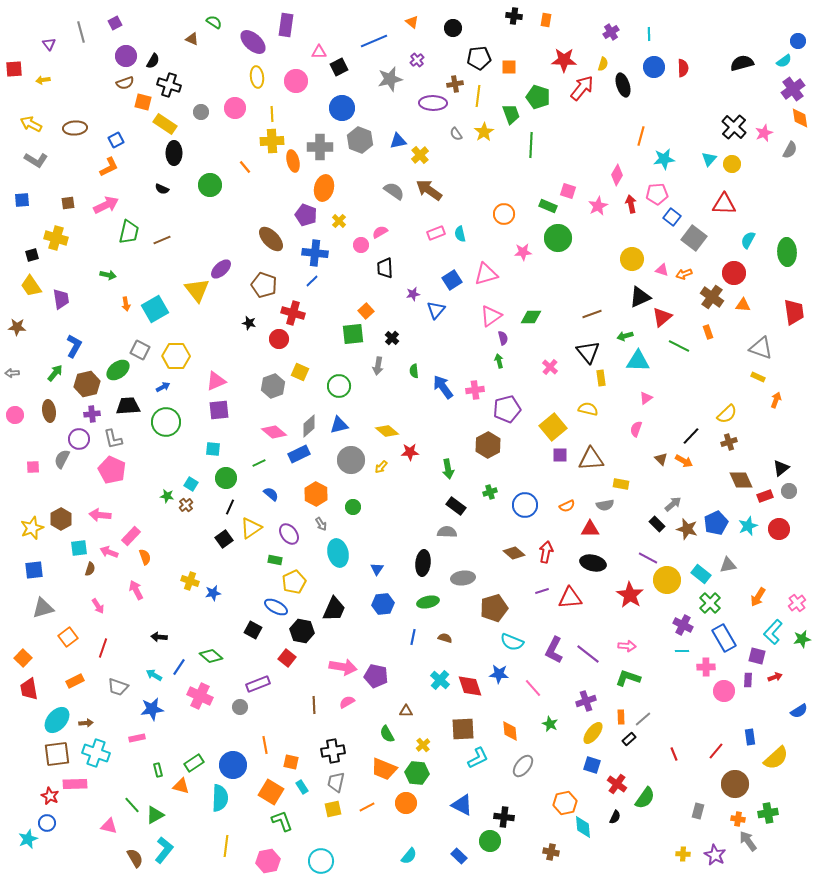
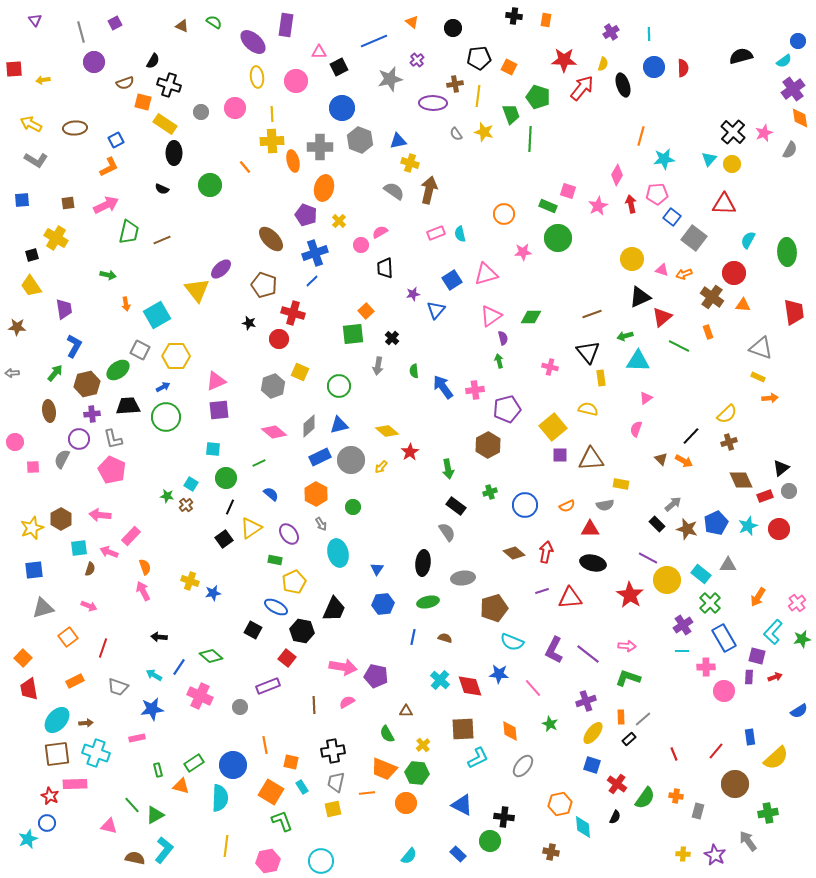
brown triangle at (192, 39): moved 10 px left, 13 px up
purple triangle at (49, 44): moved 14 px left, 24 px up
purple circle at (126, 56): moved 32 px left, 6 px down
black semicircle at (742, 63): moved 1 px left, 7 px up
orange square at (509, 67): rotated 28 degrees clockwise
black cross at (734, 127): moved 1 px left, 5 px down
yellow star at (484, 132): rotated 24 degrees counterclockwise
green line at (531, 145): moved 1 px left, 6 px up
yellow cross at (420, 155): moved 10 px left, 8 px down; rotated 30 degrees counterclockwise
brown arrow at (429, 190): rotated 68 degrees clockwise
yellow cross at (56, 238): rotated 15 degrees clockwise
blue cross at (315, 253): rotated 25 degrees counterclockwise
purple trapezoid at (61, 299): moved 3 px right, 10 px down
cyan square at (155, 309): moved 2 px right, 6 px down
pink cross at (550, 367): rotated 28 degrees counterclockwise
orange arrow at (776, 400): moved 6 px left, 2 px up; rotated 63 degrees clockwise
pink circle at (15, 415): moved 27 px down
green circle at (166, 422): moved 5 px up
red star at (410, 452): rotated 30 degrees counterclockwise
blue rectangle at (299, 454): moved 21 px right, 3 px down
gray semicircle at (447, 532): rotated 54 degrees clockwise
orange semicircle at (145, 557): moved 10 px down
gray triangle at (728, 565): rotated 12 degrees clockwise
pink arrow at (136, 590): moved 7 px right, 1 px down
pink arrow at (98, 606): moved 9 px left; rotated 35 degrees counterclockwise
purple cross at (683, 625): rotated 30 degrees clockwise
purple rectangle at (748, 680): moved 1 px right, 3 px up
purple rectangle at (258, 684): moved 10 px right, 2 px down
orange hexagon at (565, 803): moved 5 px left, 1 px down
orange line at (367, 807): moved 14 px up; rotated 21 degrees clockwise
orange cross at (738, 819): moved 62 px left, 23 px up
blue rectangle at (459, 856): moved 1 px left, 2 px up
brown semicircle at (135, 858): rotated 48 degrees counterclockwise
